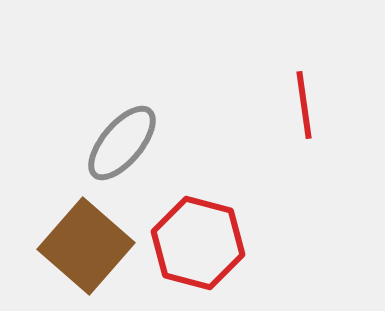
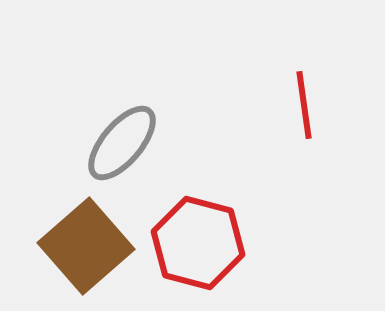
brown square: rotated 8 degrees clockwise
